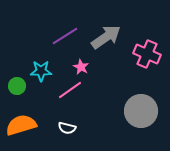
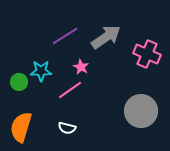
green circle: moved 2 px right, 4 px up
orange semicircle: moved 2 px down; rotated 56 degrees counterclockwise
